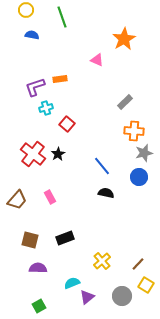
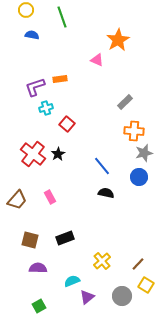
orange star: moved 6 px left, 1 px down
cyan semicircle: moved 2 px up
